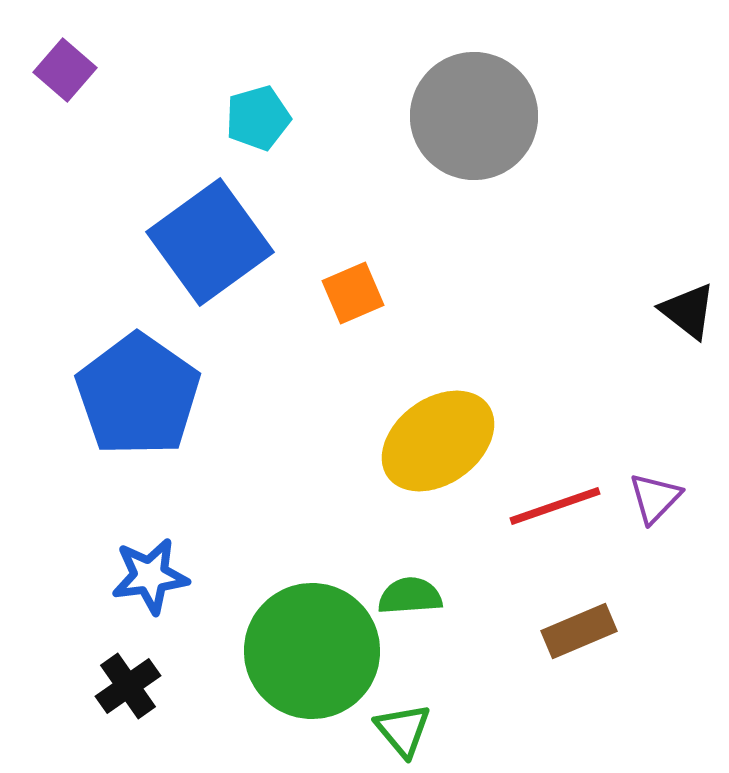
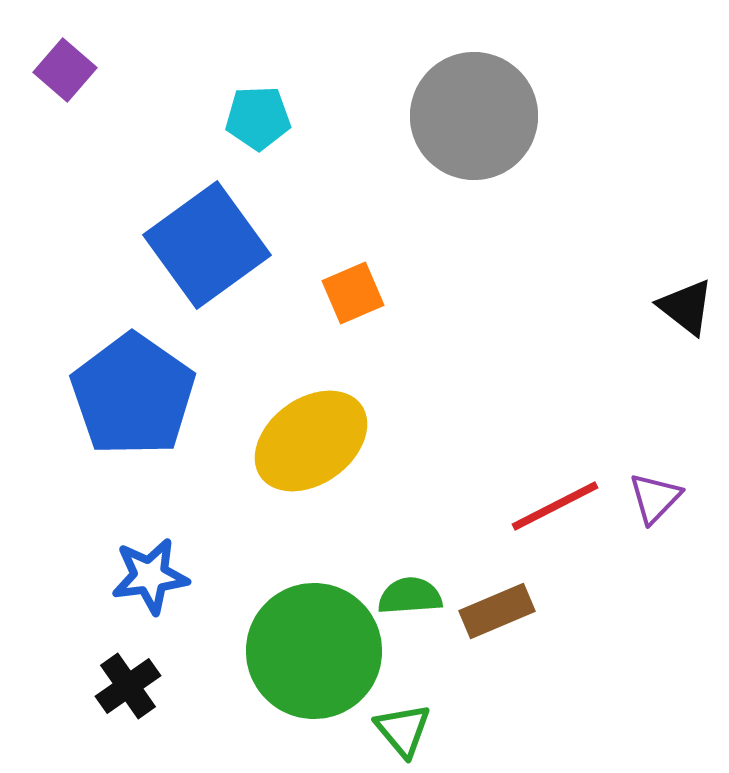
cyan pentagon: rotated 14 degrees clockwise
blue square: moved 3 px left, 3 px down
black triangle: moved 2 px left, 4 px up
blue pentagon: moved 5 px left
yellow ellipse: moved 127 px left
red line: rotated 8 degrees counterclockwise
brown rectangle: moved 82 px left, 20 px up
green circle: moved 2 px right
